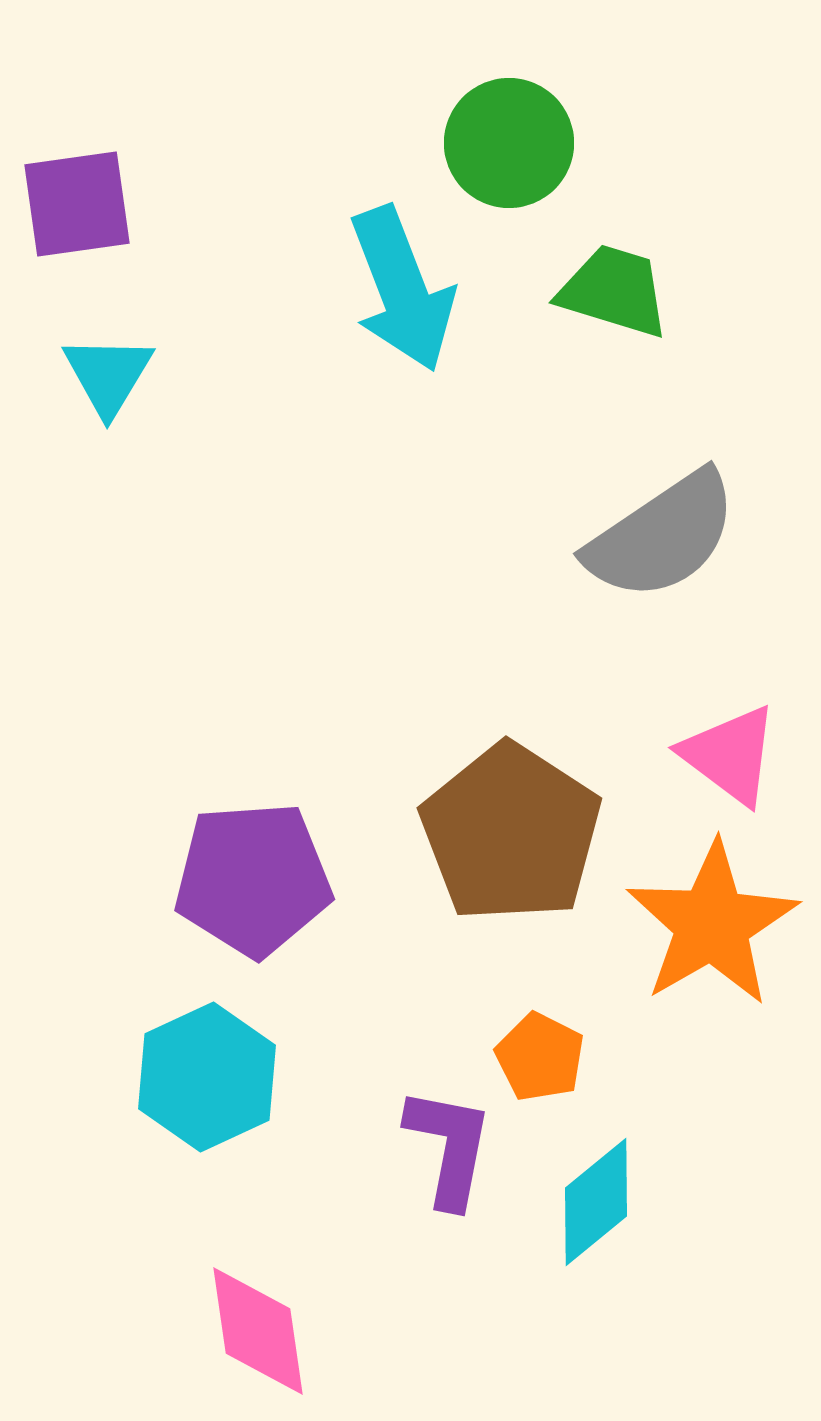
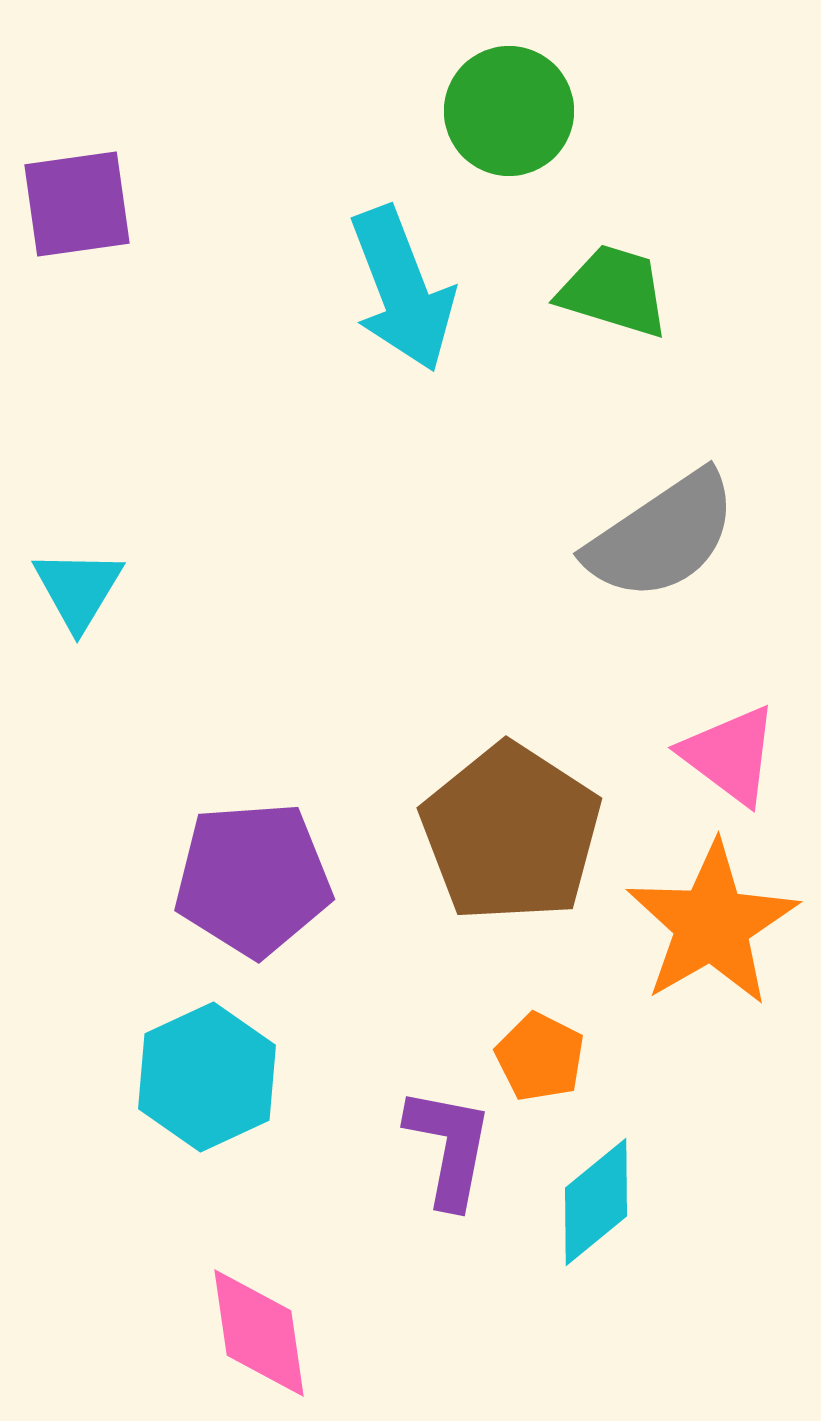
green circle: moved 32 px up
cyan triangle: moved 30 px left, 214 px down
pink diamond: moved 1 px right, 2 px down
